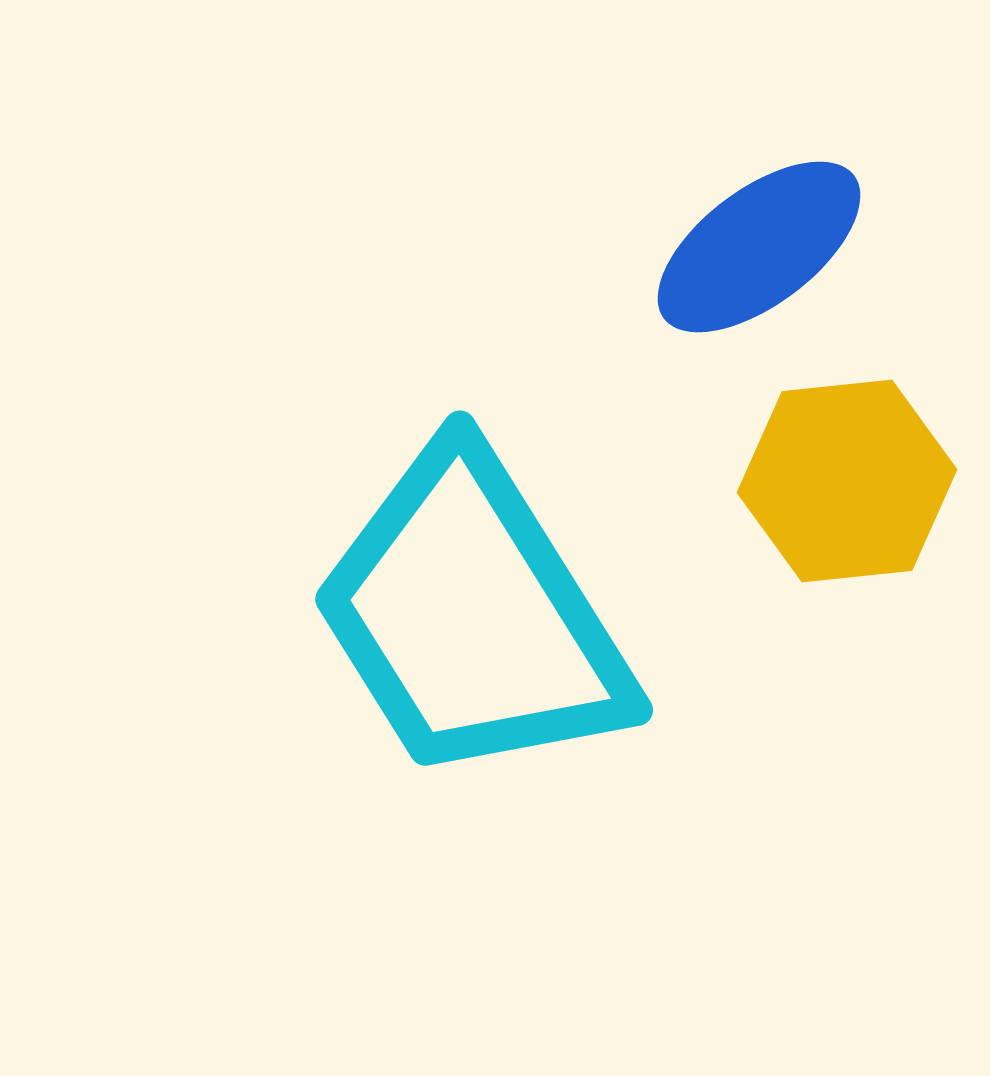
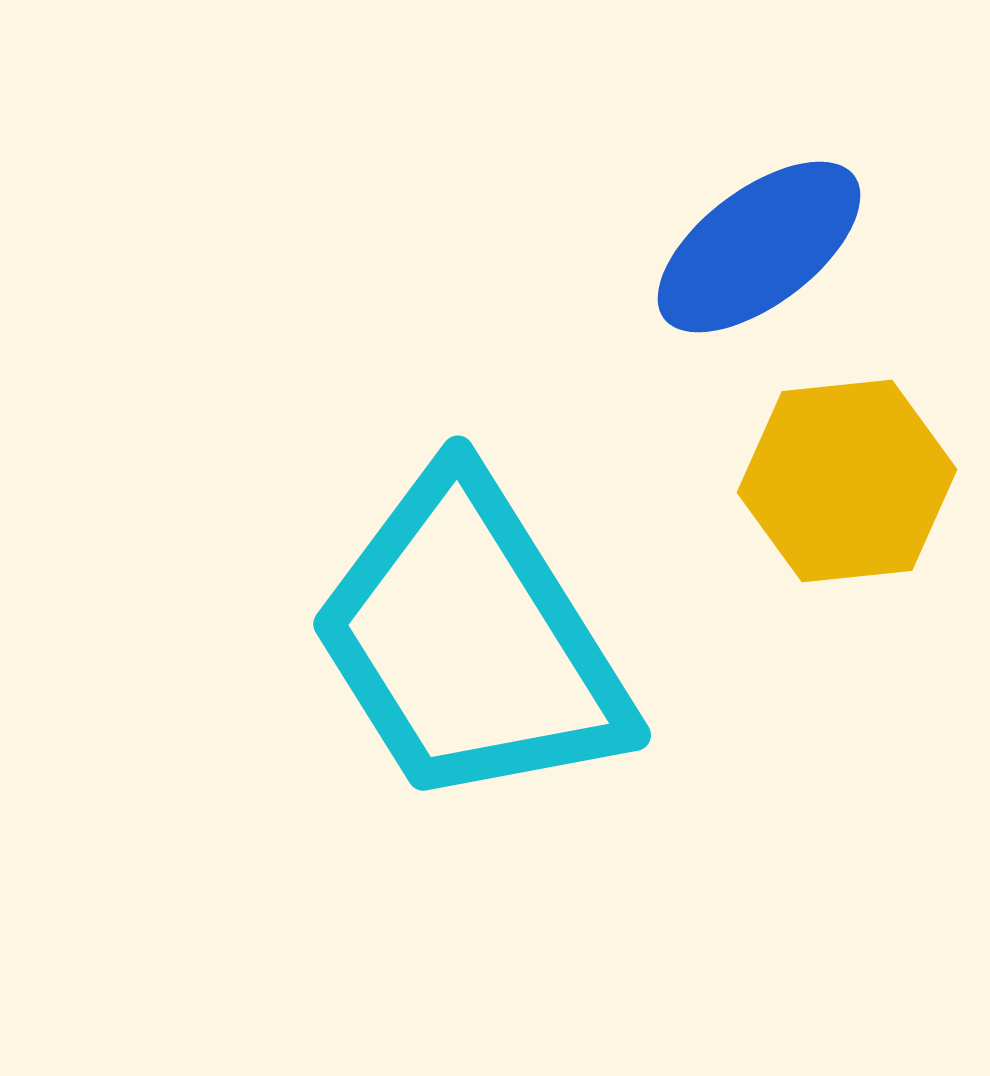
cyan trapezoid: moved 2 px left, 25 px down
